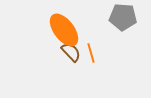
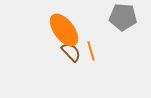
orange line: moved 2 px up
